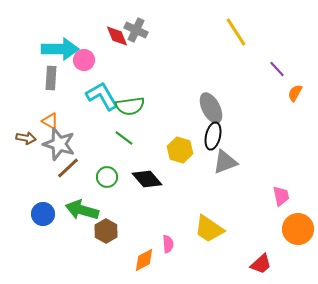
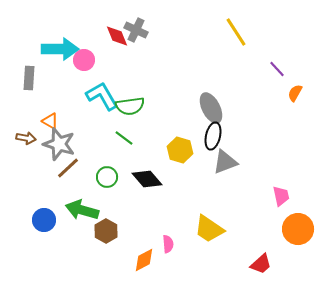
gray rectangle: moved 22 px left
blue circle: moved 1 px right, 6 px down
